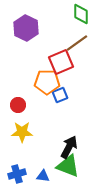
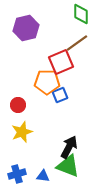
purple hexagon: rotated 20 degrees clockwise
yellow star: rotated 20 degrees counterclockwise
